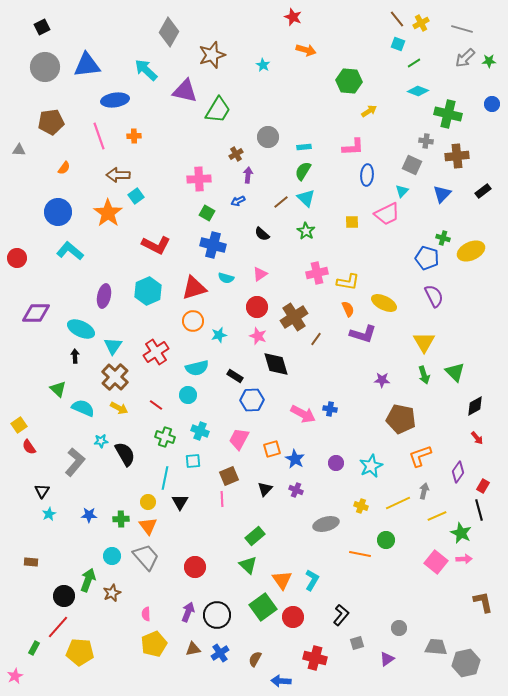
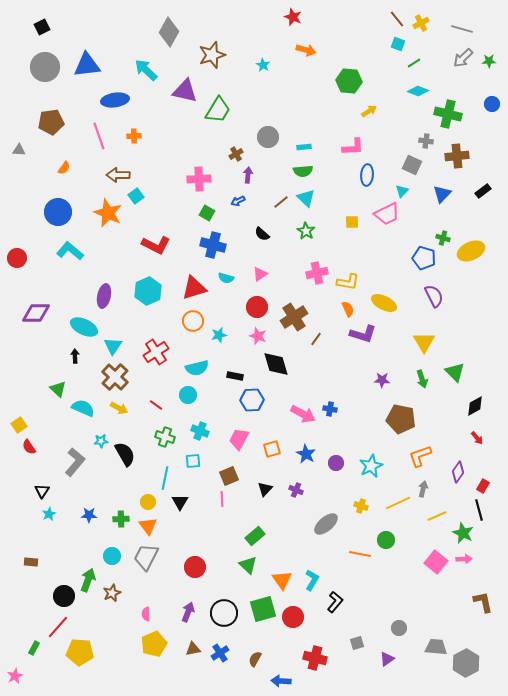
gray arrow at (465, 58): moved 2 px left
green semicircle at (303, 171): rotated 126 degrees counterclockwise
orange star at (108, 213): rotated 12 degrees counterclockwise
blue pentagon at (427, 258): moved 3 px left
cyan ellipse at (81, 329): moved 3 px right, 2 px up
green arrow at (424, 375): moved 2 px left, 4 px down
black rectangle at (235, 376): rotated 21 degrees counterclockwise
blue star at (295, 459): moved 11 px right, 5 px up
gray arrow at (424, 491): moved 1 px left, 2 px up
gray ellipse at (326, 524): rotated 25 degrees counterclockwise
green star at (461, 533): moved 2 px right
gray trapezoid at (146, 557): rotated 112 degrees counterclockwise
green square at (263, 607): moved 2 px down; rotated 20 degrees clockwise
black circle at (217, 615): moved 7 px right, 2 px up
black L-shape at (341, 615): moved 6 px left, 13 px up
gray hexagon at (466, 663): rotated 16 degrees counterclockwise
